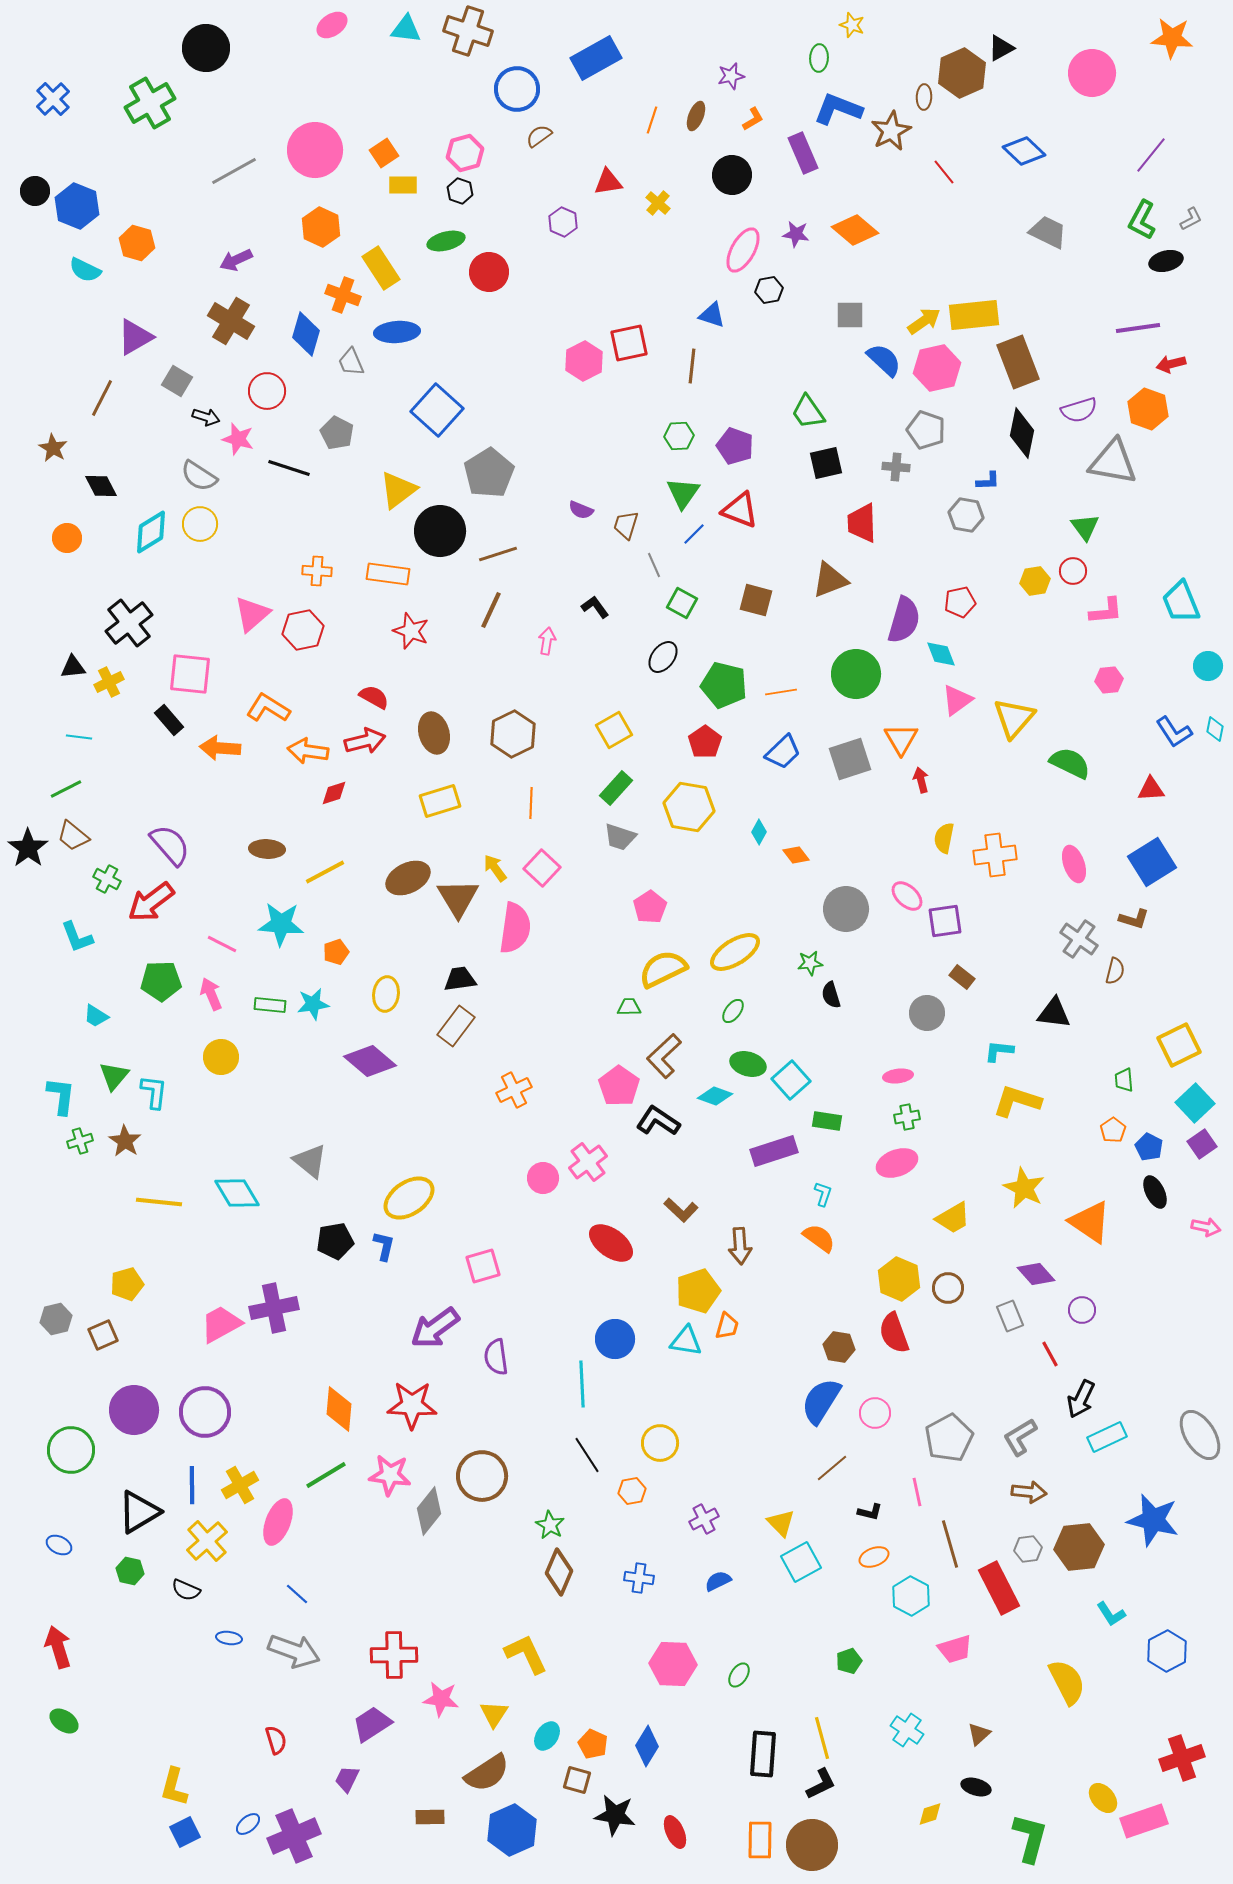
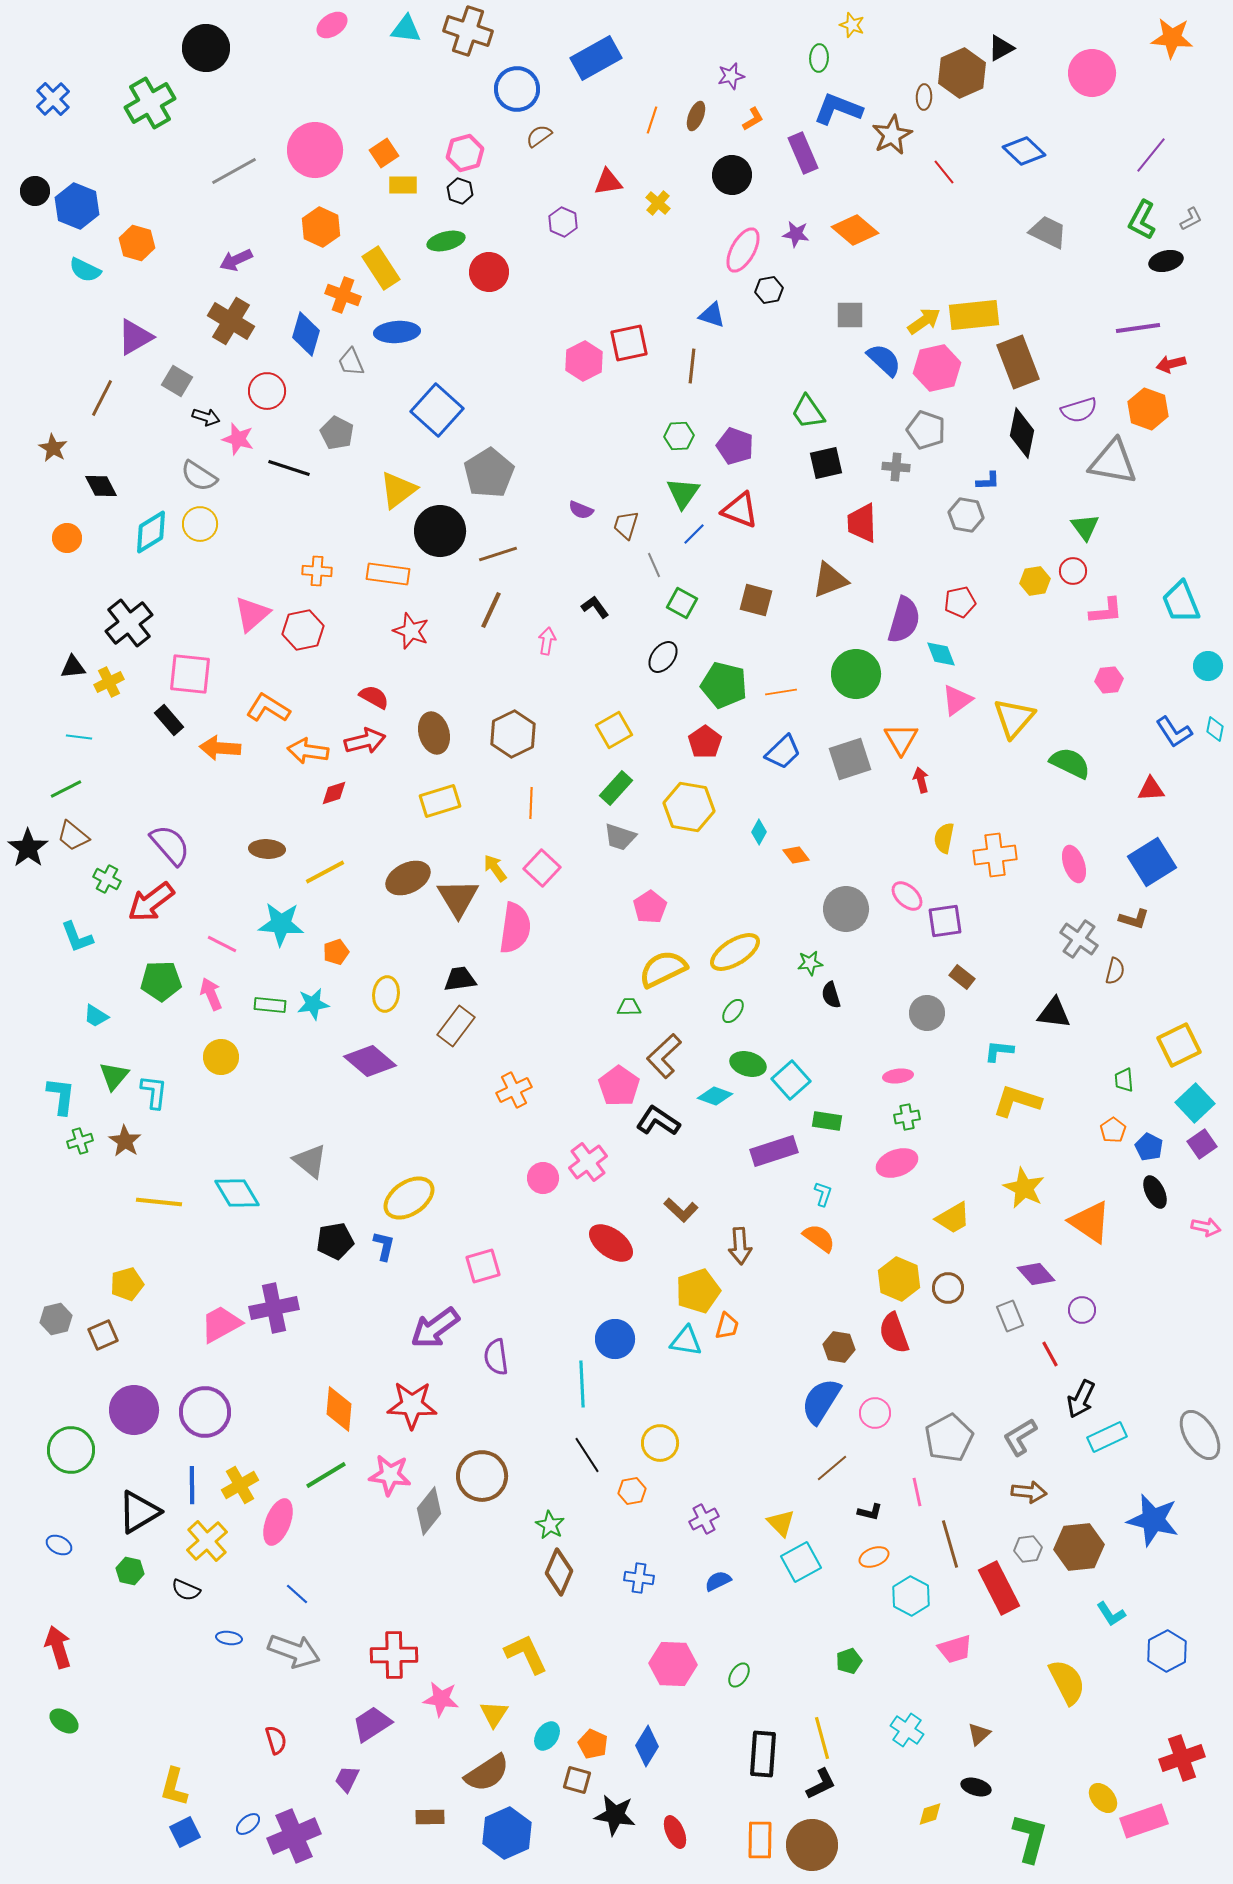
brown star at (891, 131): moved 1 px right, 4 px down
blue hexagon at (512, 1830): moved 5 px left, 3 px down
